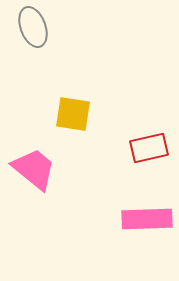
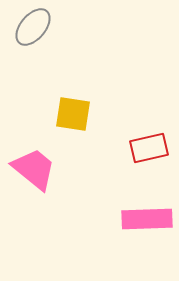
gray ellipse: rotated 60 degrees clockwise
